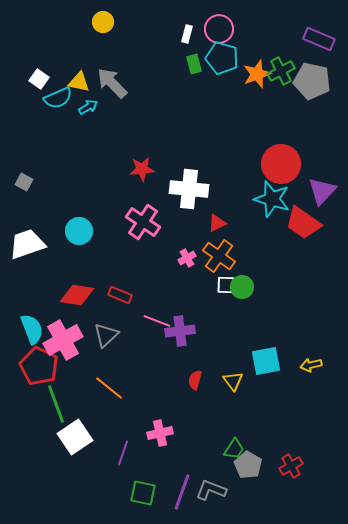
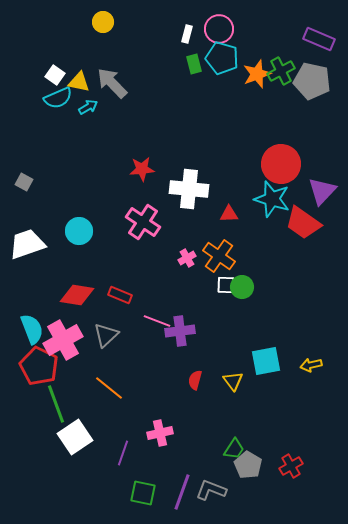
white square at (39, 79): moved 16 px right, 4 px up
red triangle at (217, 223): moved 12 px right, 9 px up; rotated 24 degrees clockwise
